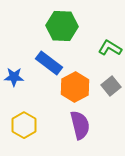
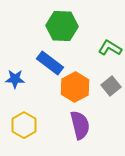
blue rectangle: moved 1 px right
blue star: moved 1 px right, 2 px down
